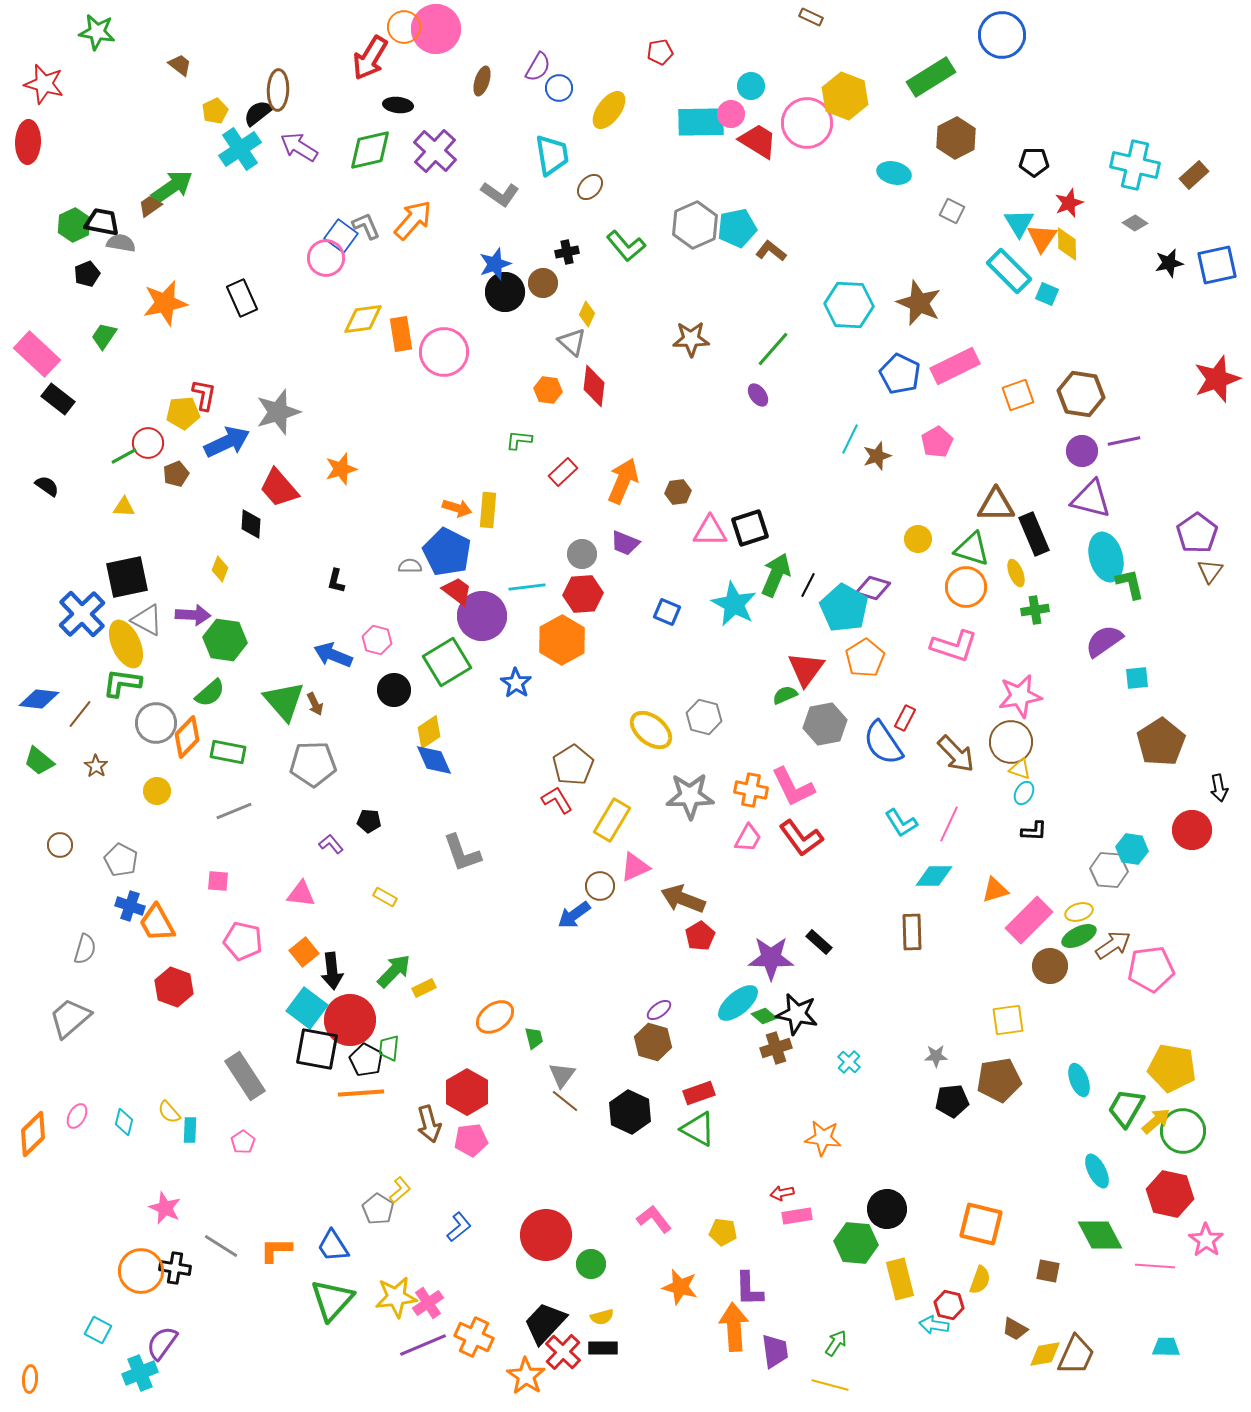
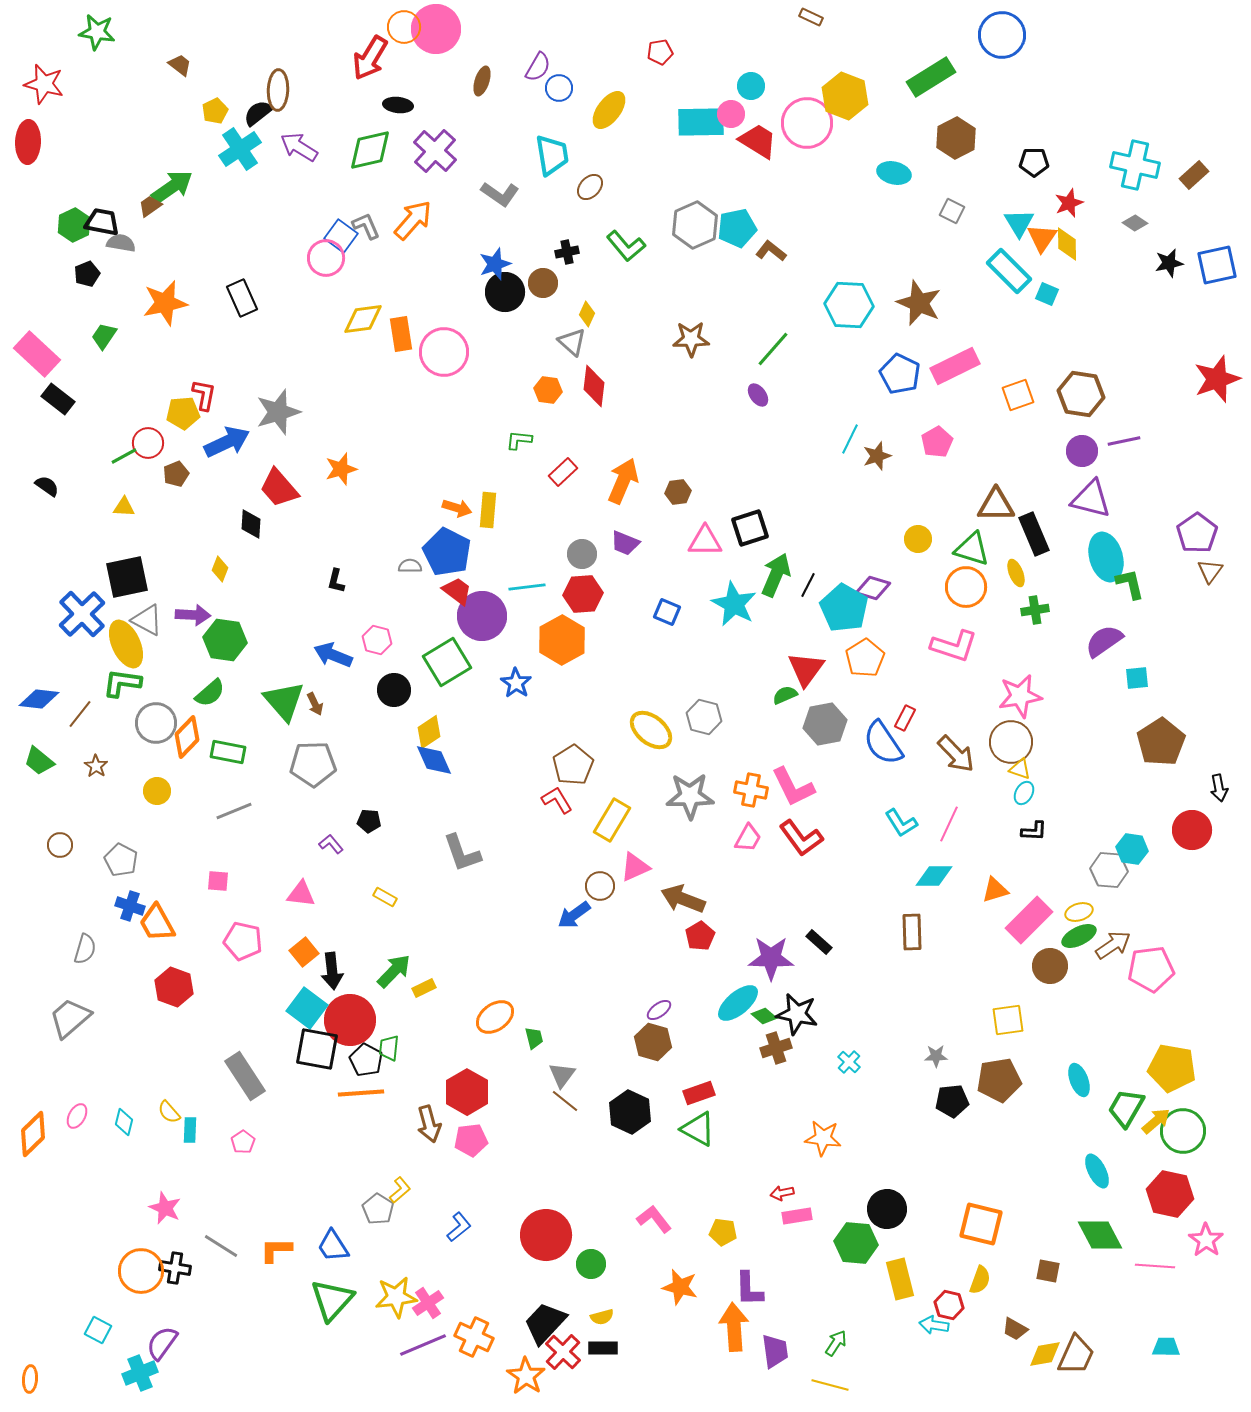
pink triangle at (710, 531): moved 5 px left, 10 px down
